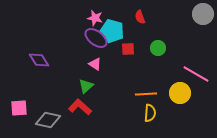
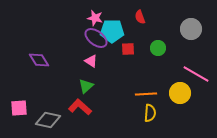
gray circle: moved 12 px left, 15 px down
cyan pentagon: rotated 15 degrees counterclockwise
pink triangle: moved 4 px left, 3 px up
